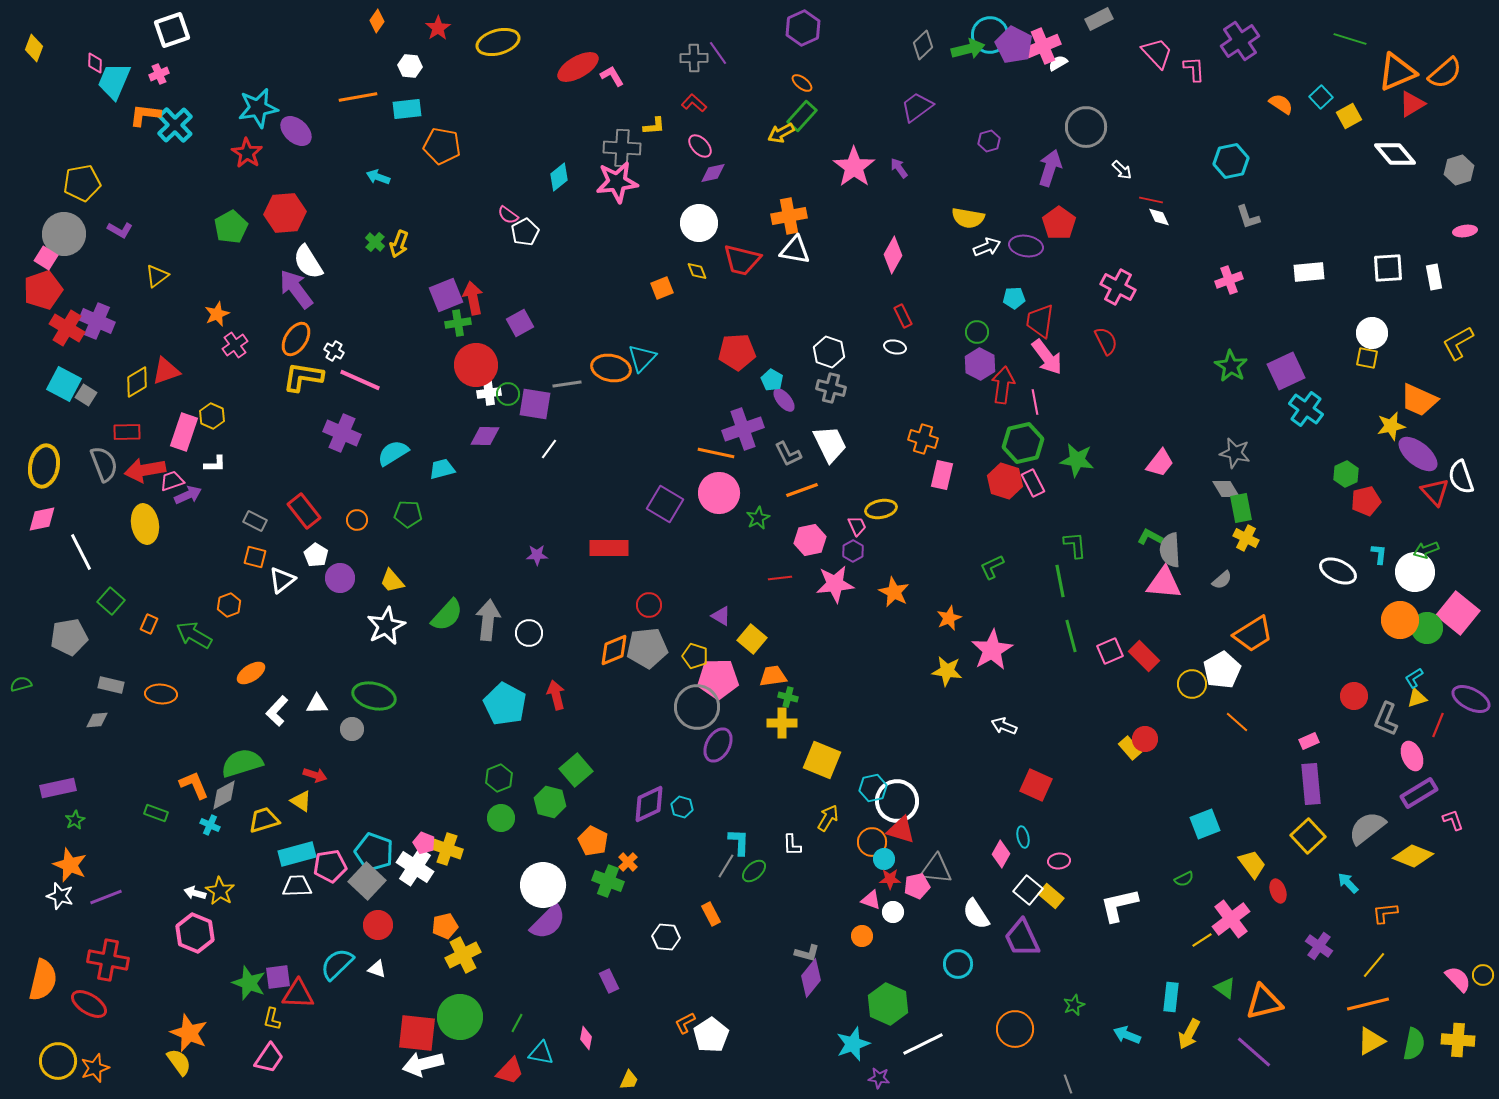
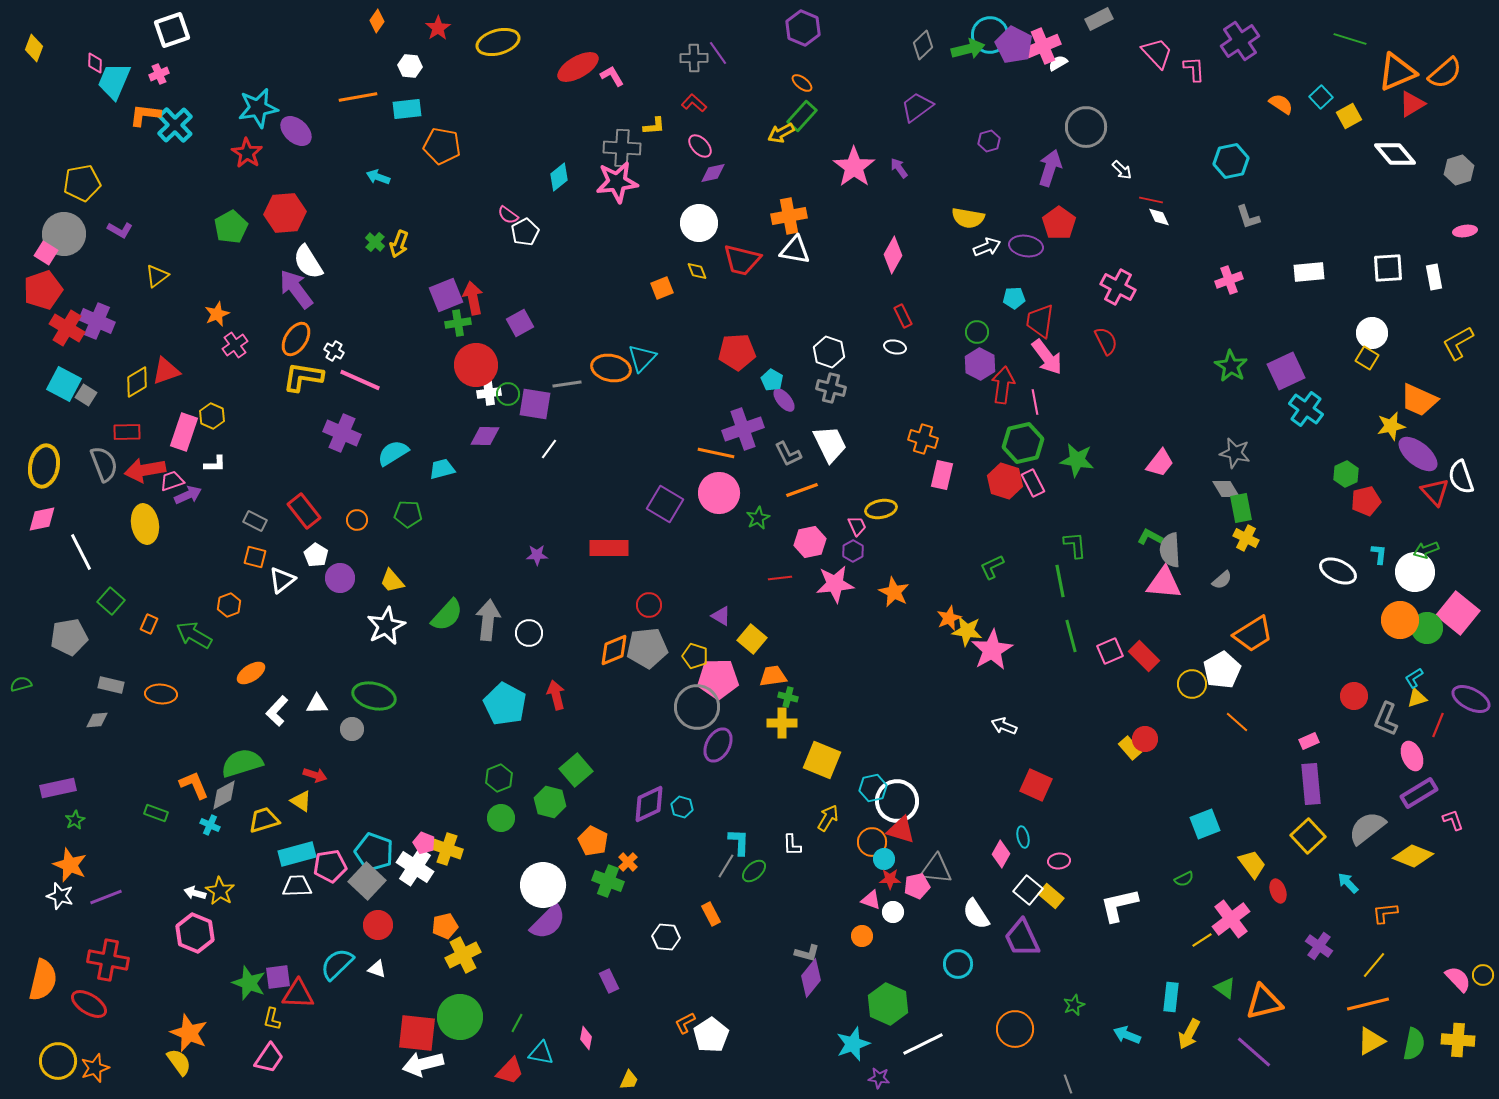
purple hexagon at (803, 28): rotated 12 degrees counterclockwise
pink square at (46, 258): moved 5 px up
yellow square at (1367, 358): rotated 20 degrees clockwise
pink hexagon at (810, 540): moved 2 px down
yellow star at (947, 671): moved 20 px right, 40 px up
